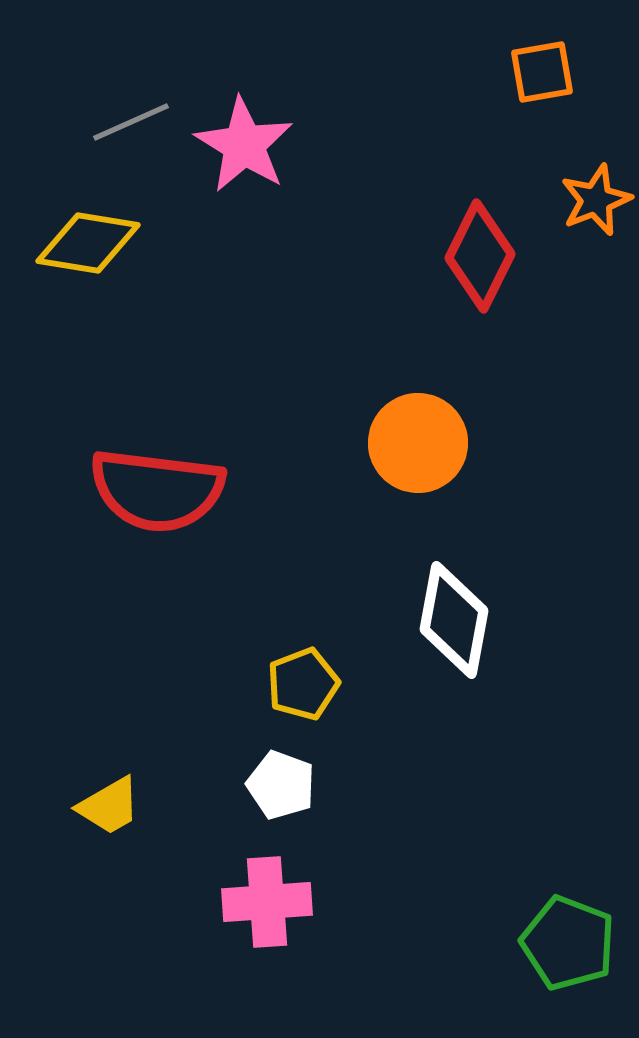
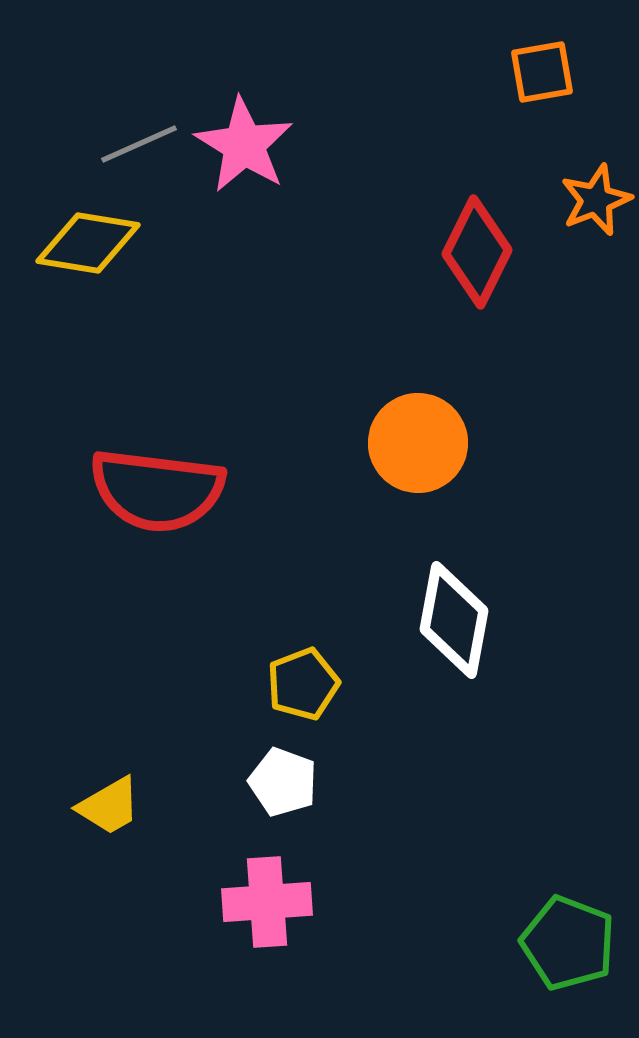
gray line: moved 8 px right, 22 px down
red diamond: moved 3 px left, 4 px up
white pentagon: moved 2 px right, 3 px up
